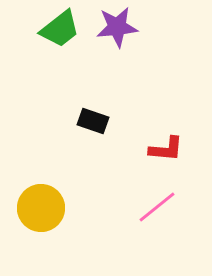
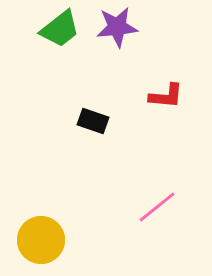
red L-shape: moved 53 px up
yellow circle: moved 32 px down
